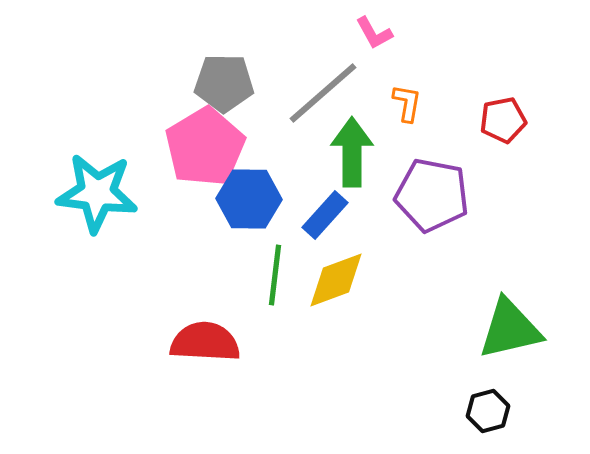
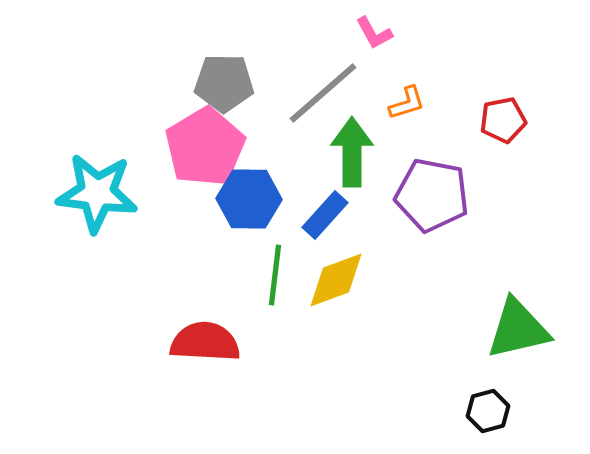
orange L-shape: rotated 63 degrees clockwise
green triangle: moved 8 px right
